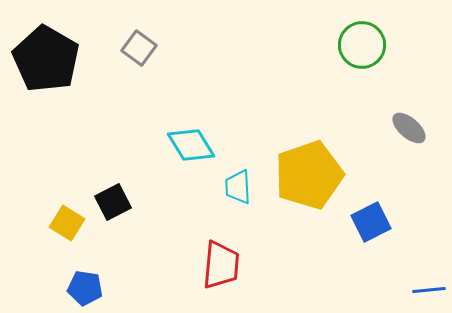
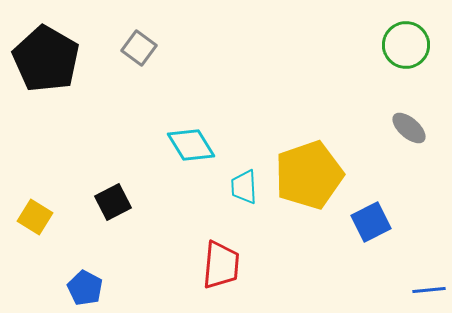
green circle: moved 44 px right
cyan trapezoid: moved 6 px right
yellow square: moved 32 px left, 6 px up
blue pentagon: rotated 20 degrees clockwise
